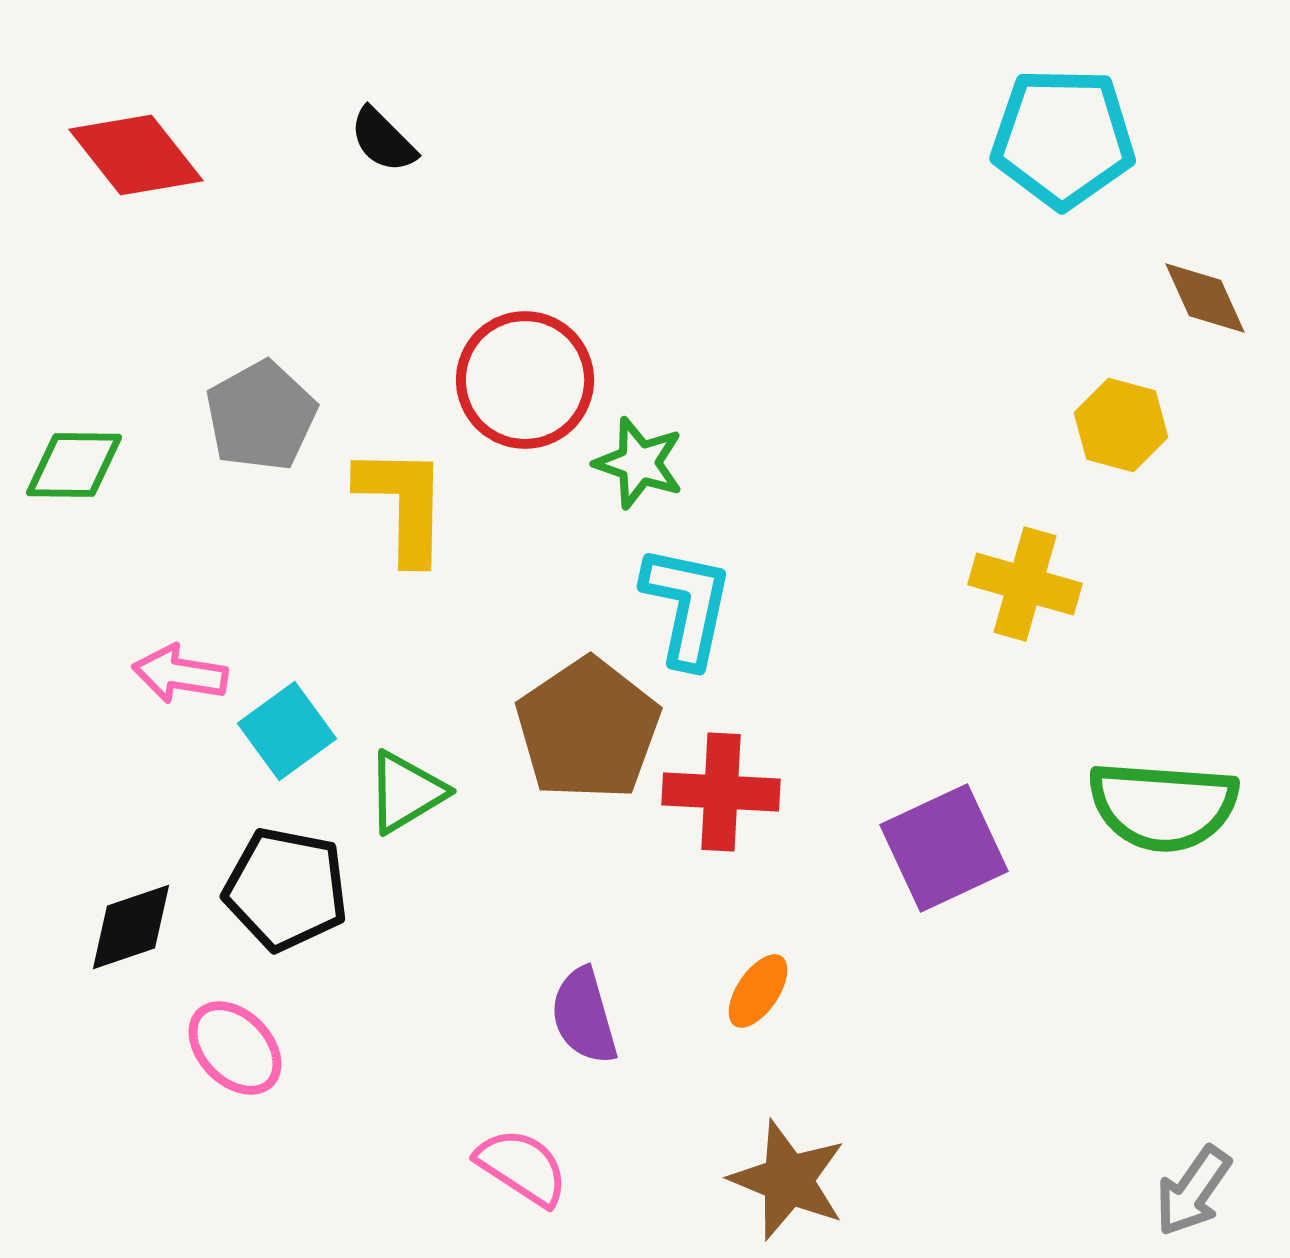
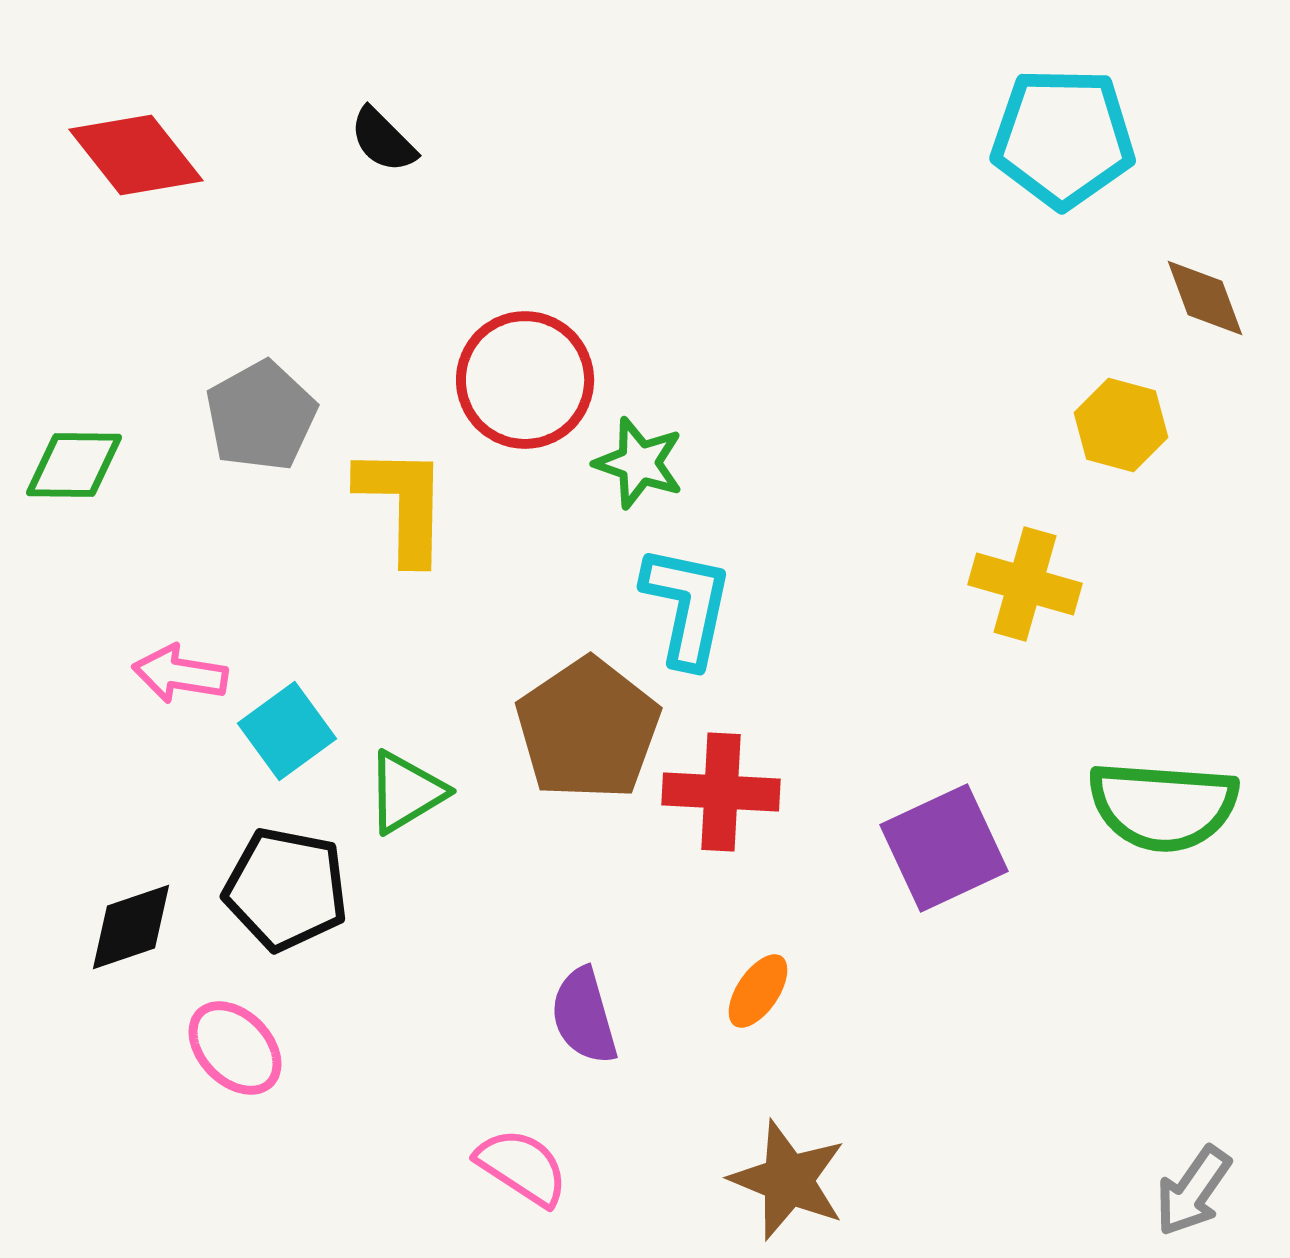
brown diamond: rotated 4 degrees clockwise
